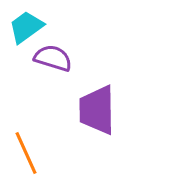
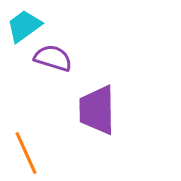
cyan trapezoid: moved 2 px left, 1 px up
